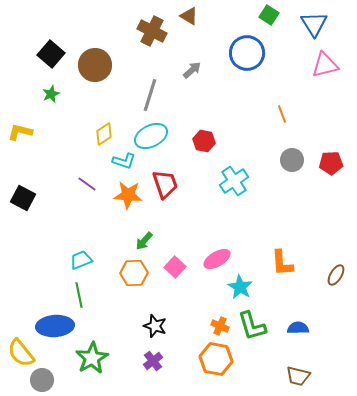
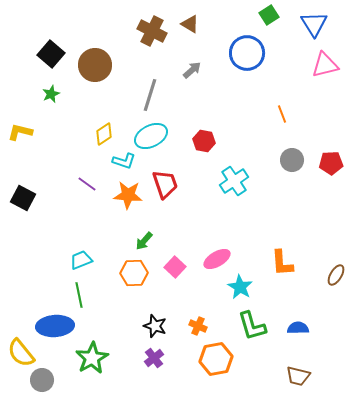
green square at (269, 15): rotated 24 degrees clockwise
brown triangle at (189, 16): moved 1 px right, 8 px down
orange cross at (220, 326): moved 22 px left
orange hexagon at (216, 359): rotated 20 degrees counterclockwise
purple cross at (153, 361): moved 1 px right, 3 px up
